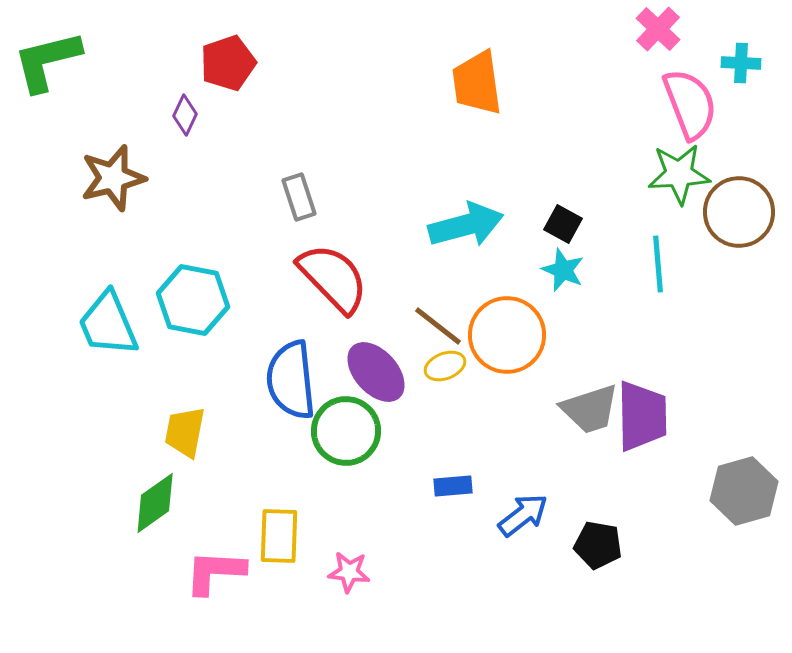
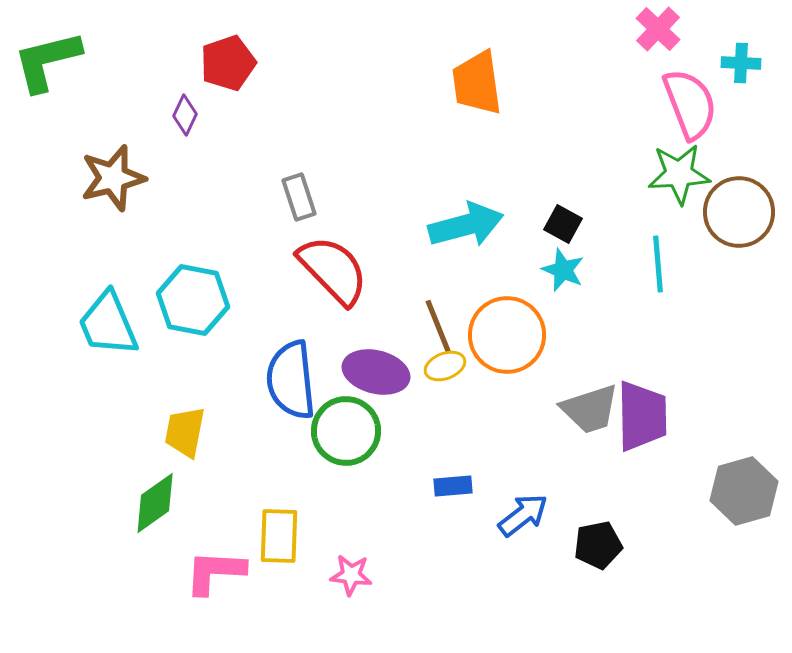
red semicircle: moved 8 px up
brown line: rotated 30 degrees clockwise
purple ellipse: rotated 34 degrees counterclockwise
black pentagon: rotated 21 degrees counterclockwise
pink star: moved 2 px right, 3 px down
